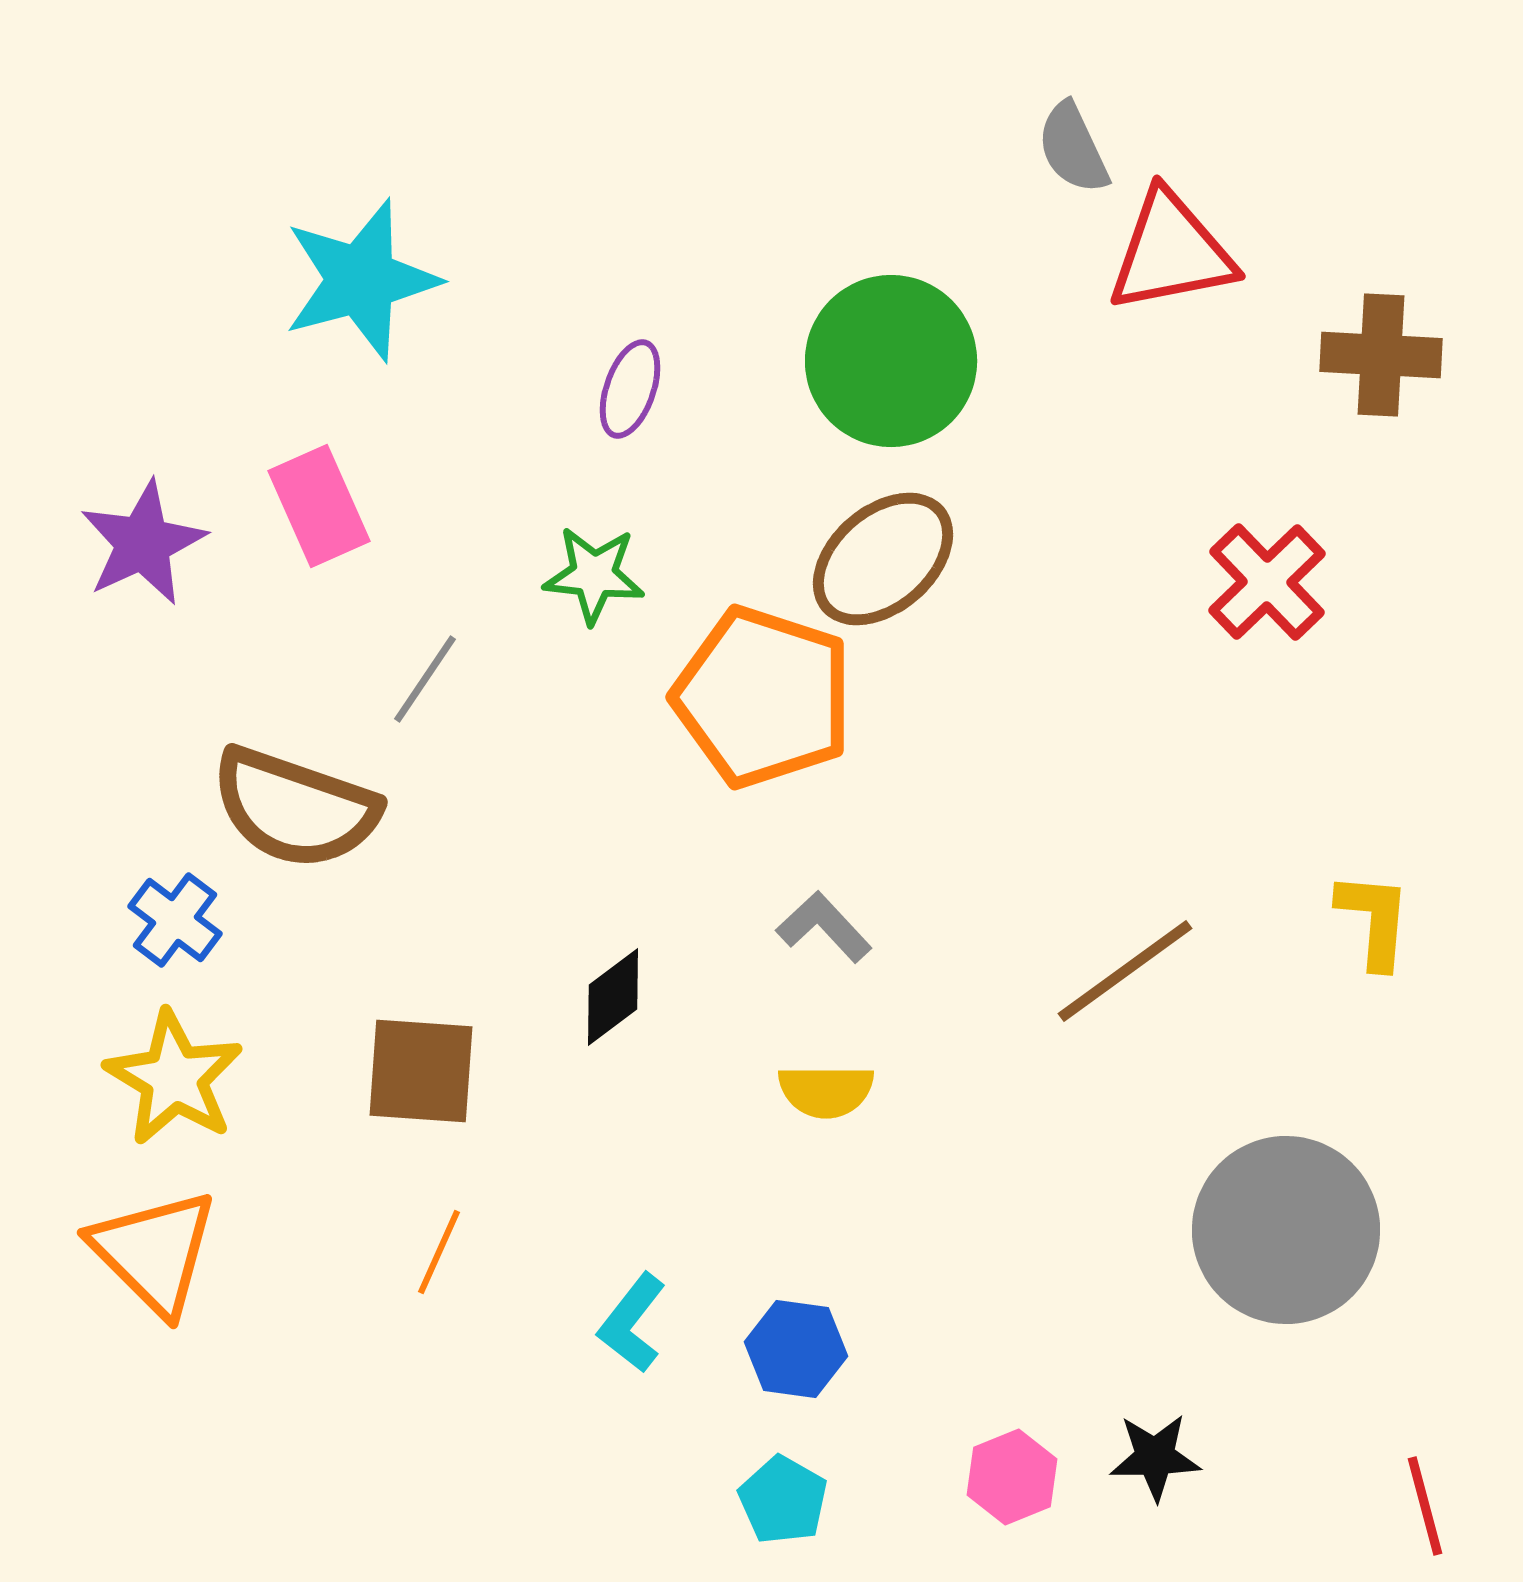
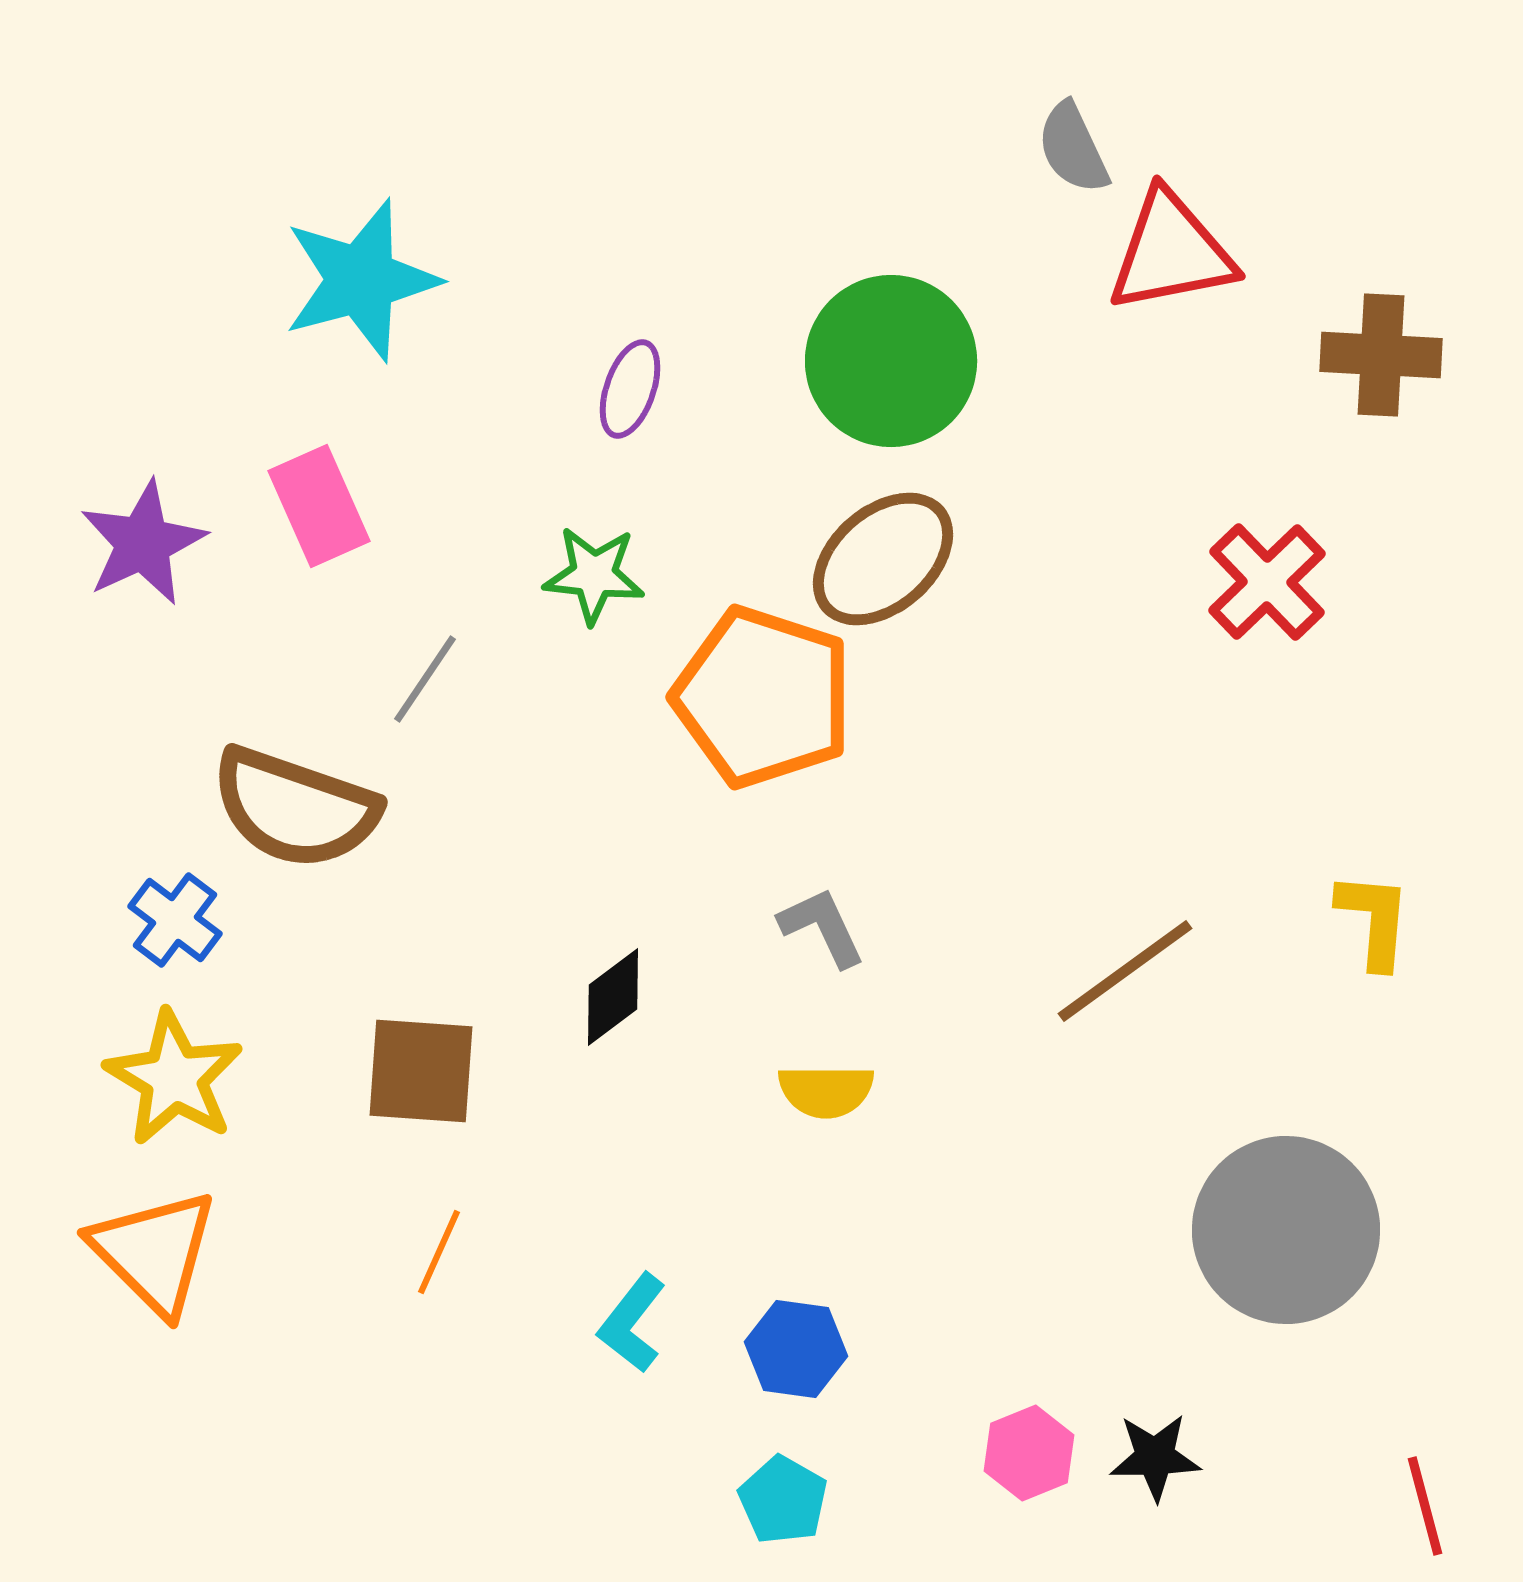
gray L-shape: moved 2 px left; rotated 18 degrees clockwise
pink hexagon: moved 17 px right, 24 px up
